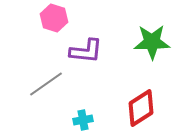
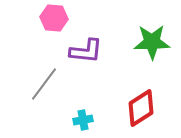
pink hexagon: rotated 12 degrees counterclockwise
gray line: moved 2 px left; rotated 18 degrees counterclockwise
